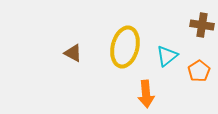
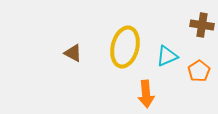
cyan triangle: rotated 15 degrees clockwise
